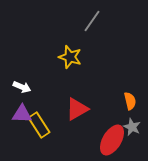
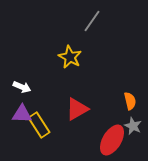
yellow star: rotated 10 degrees clockwise
gray star: moved 1 px right, 1 px up
